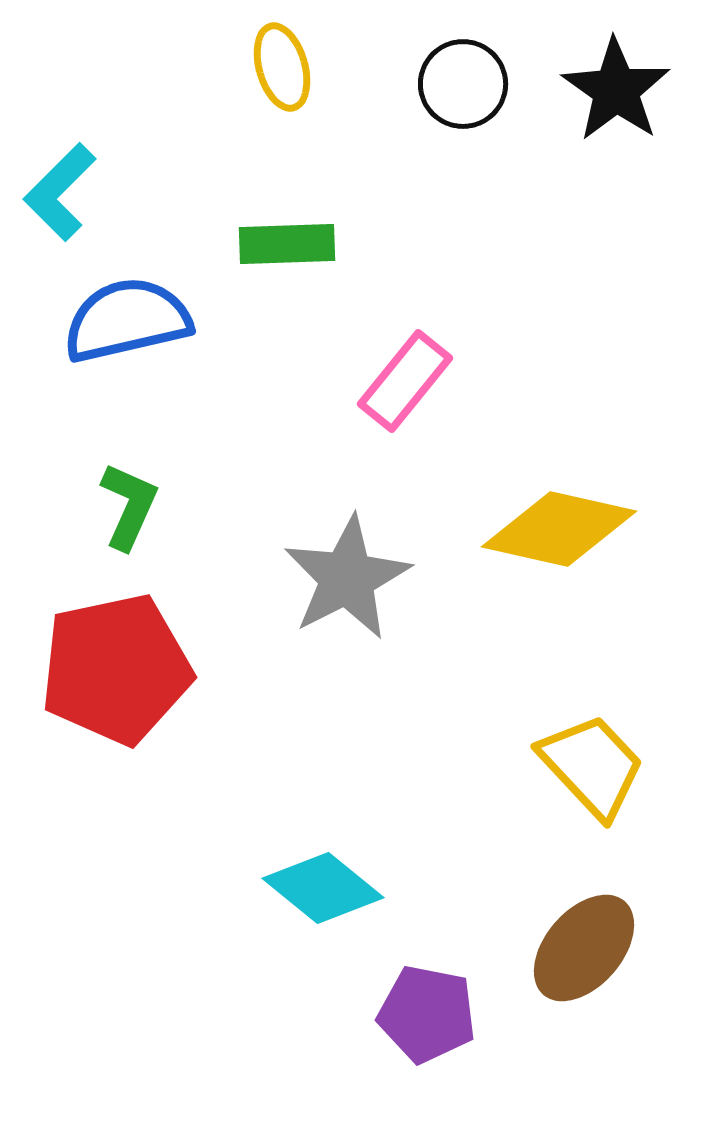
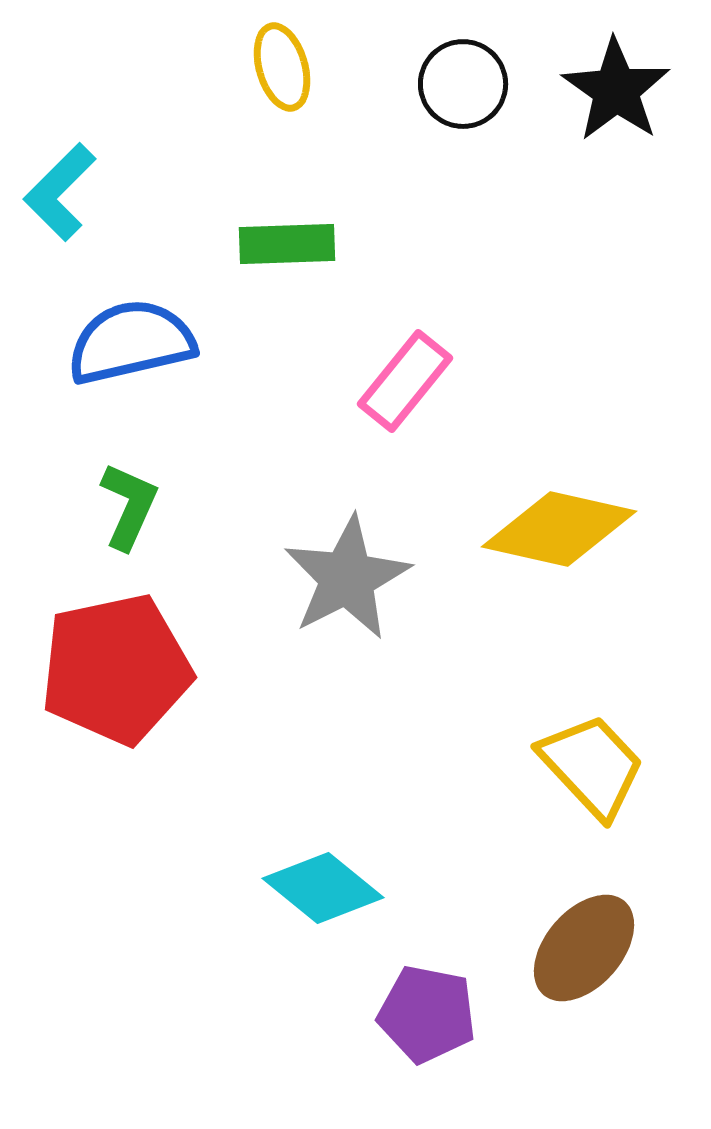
blue semicircle: moved 4 px right, 22 px down
